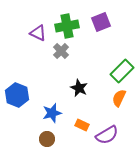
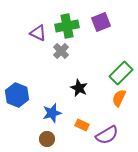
green rectangle: moved 1 px left, 2 px down
